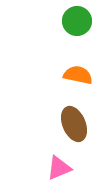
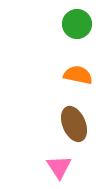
green circle: moved 3 px down
pink triangle: moved 1 px up; rotated 40 degrees counterclockwise
